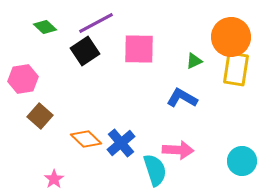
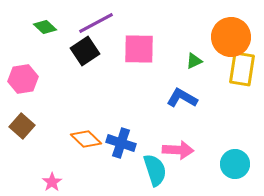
yellow rectangle: moved 6 px right
brown square: moved 18 px left, 10 px down
blue cross: rotated 32 degrees counterclockwise
cyan circle: moved 7 px left, 3 px down
pink star: moved 2 px left, 3 px down
